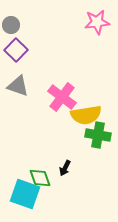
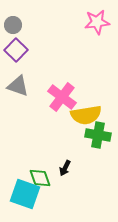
gray circle: moved 2 px right
